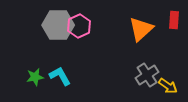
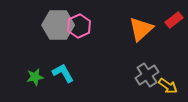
red rectangle: rotated 48 degrees clockwise
cyan L-shape: moved 3 px right, 3 px up
